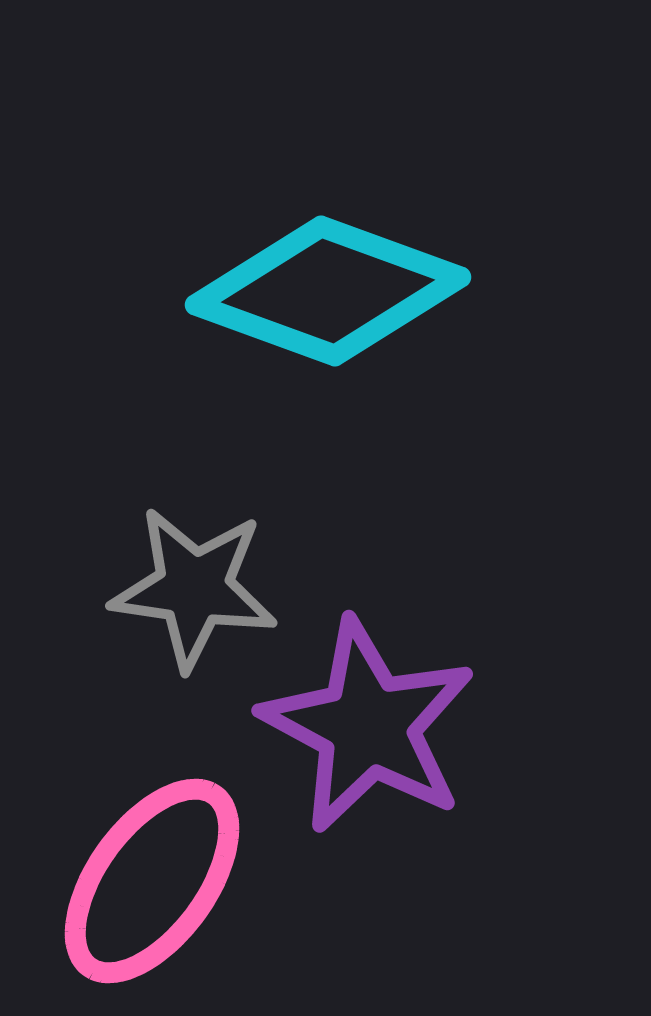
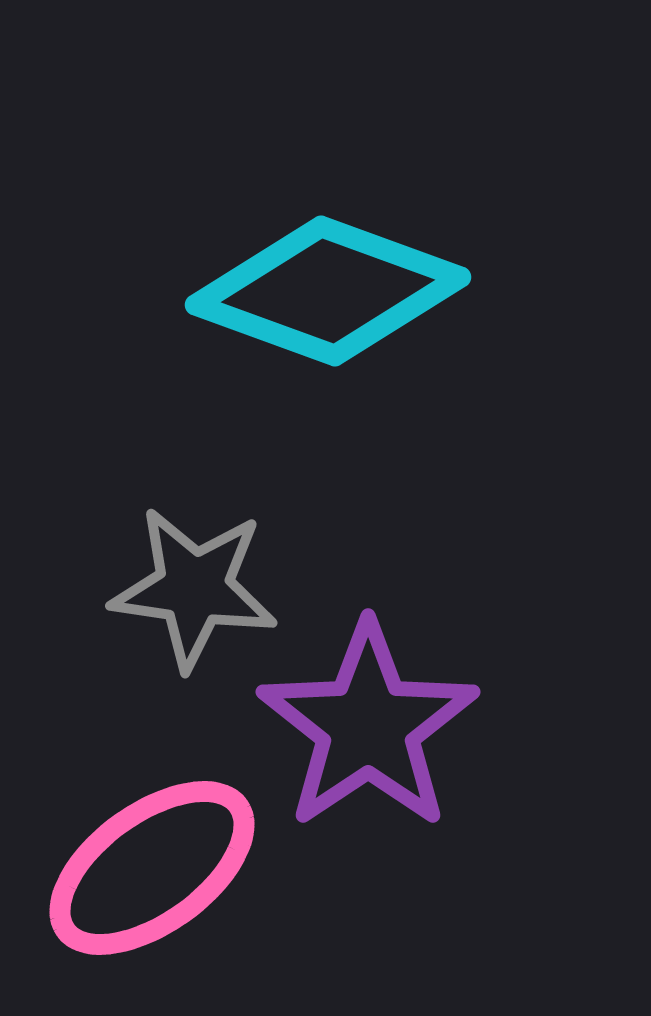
purple star: rotated 10 degrees clockwise
pink ellipse: moved 13 px up; rotated 18 degrees clockwise
